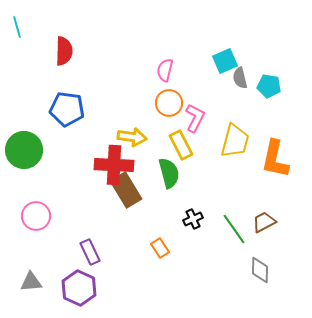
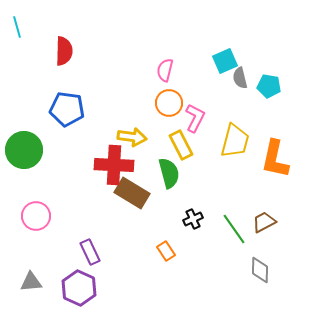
brown rectangle: moved 6 px right, 3 px down; rotated 28 degrees counterclockwise
orange rectangle: moved 6 px right, 3 px down
